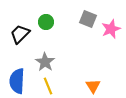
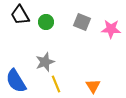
gray square: moved 6 px left, 3 px down
pink star: rotated 24 degrees clockwise
black trapezoid: moved 19 px up; rotated 75 degrees counterclockwise
gray star: rotated 18 degrees clockwise
blue semicircle: moved 1 px left; rotated 35 degrees counterclockwise
yellow line: moved 8 px right, 2 px up
